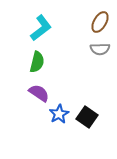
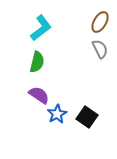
gray semicircle: rotated 114 degrees counterclockwise
purple semicircle: moved 2 px down
blue star: moved 2 px left
